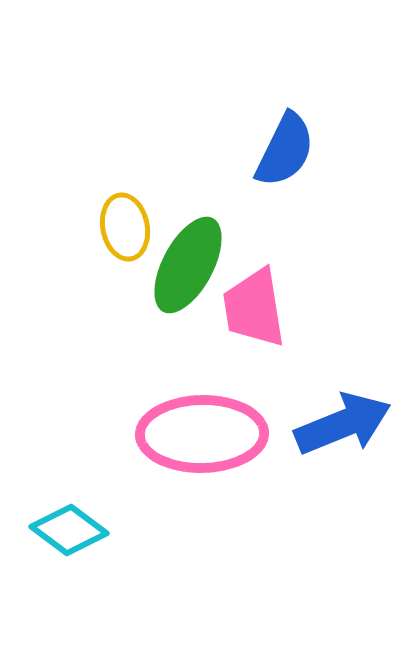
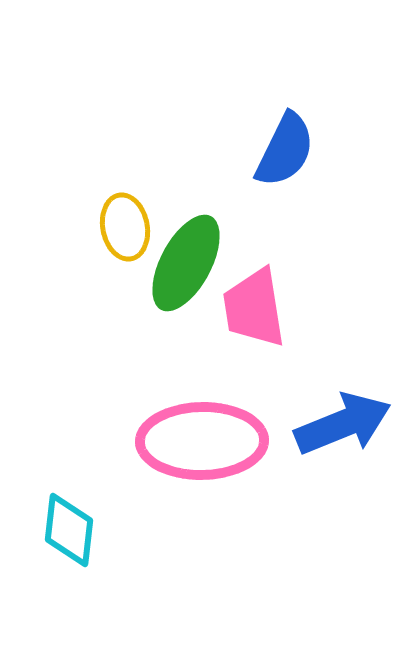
green ellipse: moved 2 px left, 2 px up
pink ellipse: moved 7 px down
cyan diamond: rotated 60 degrees clockwise
